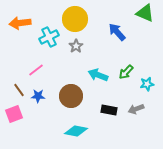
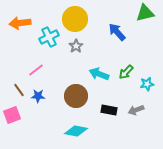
green triangle: rotated 36 degrees counterclockwise
cyan arrow: moved 1 px right, 1 px up
brown circle: moved 5 px right
gray arrow: moved 1 px down
pink square: moved 2 px left, 1 px down
